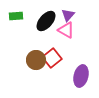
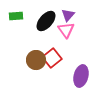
pink triangle: rotated 24 degrees clockwise
